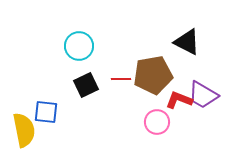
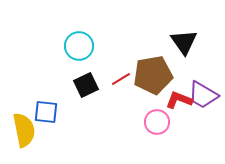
black triangle: moved 3 px left; rotated 28 degrees clockwise
red line: rotated 30 degrees counterclockwise
